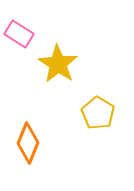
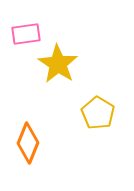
pink rectangle: moved 7 px right; rotated 40 degrees counterclockwise
